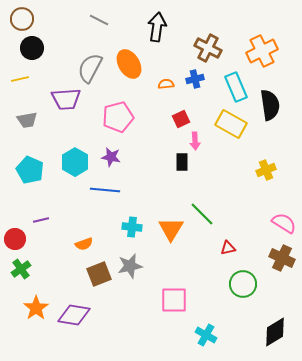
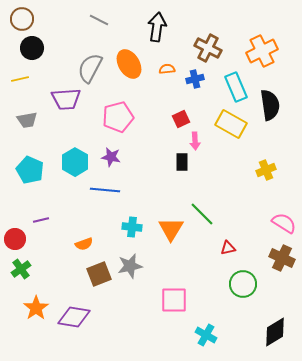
orange semicircle at (166, 84): moved 1 px right, 15 px up
purple diamond at (74, 315): moved 2 px down
